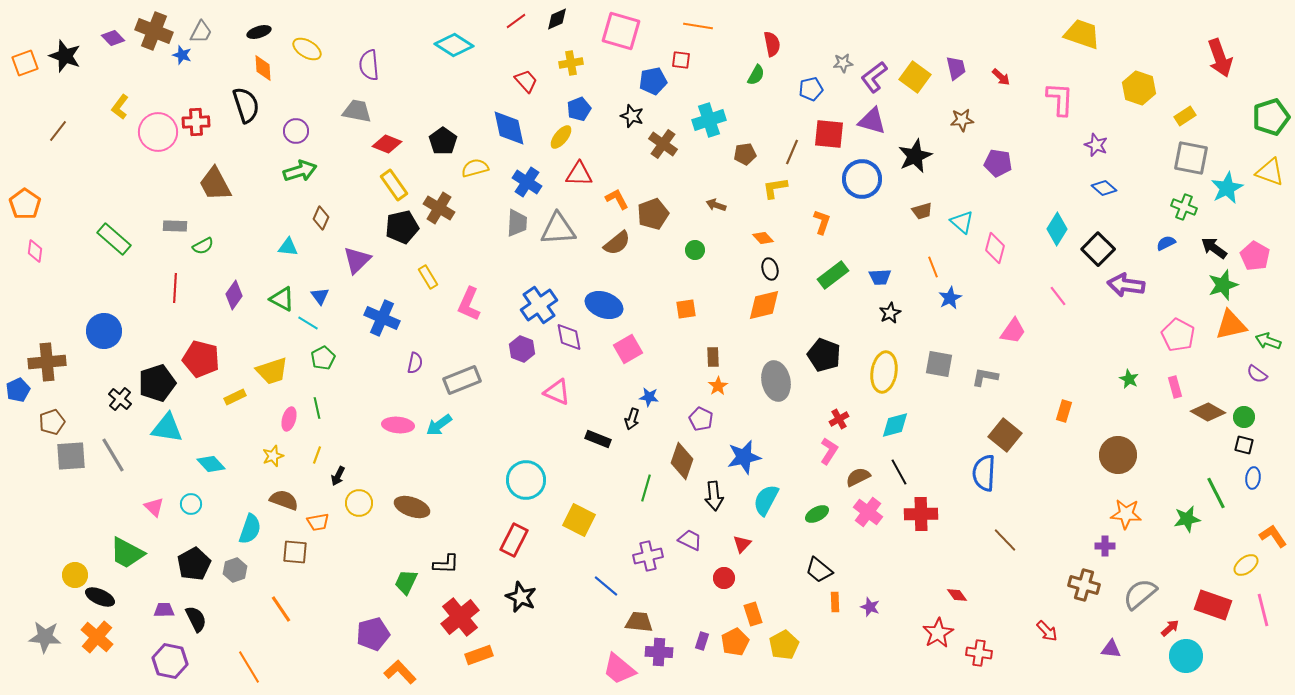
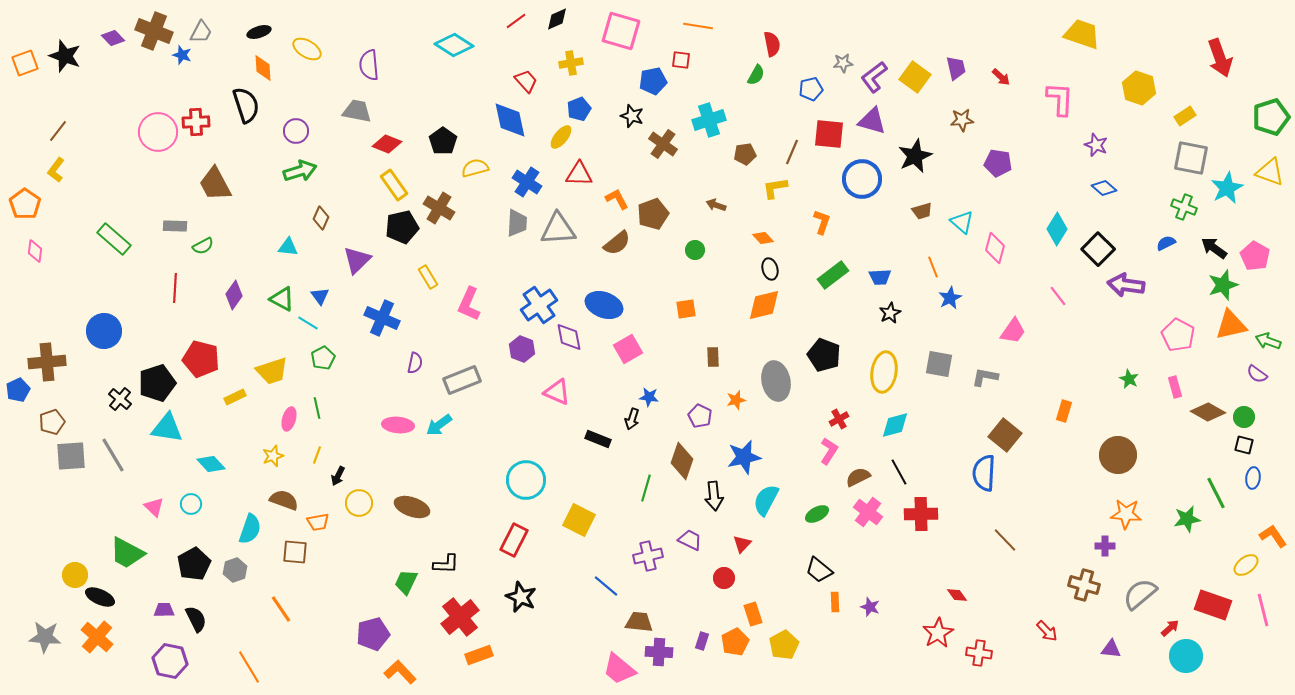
yellow L-shape at (120, 107): moved 64 px left, 63 px down
blue diamond at (509, 128): moved 1 px right, 8 px up
orange star at (718, 386): moved 18 px right, 14 px down; rotated 18 degrees clockwise
purple pentagon at (701, 419): moved 1 px left, 3 px up
